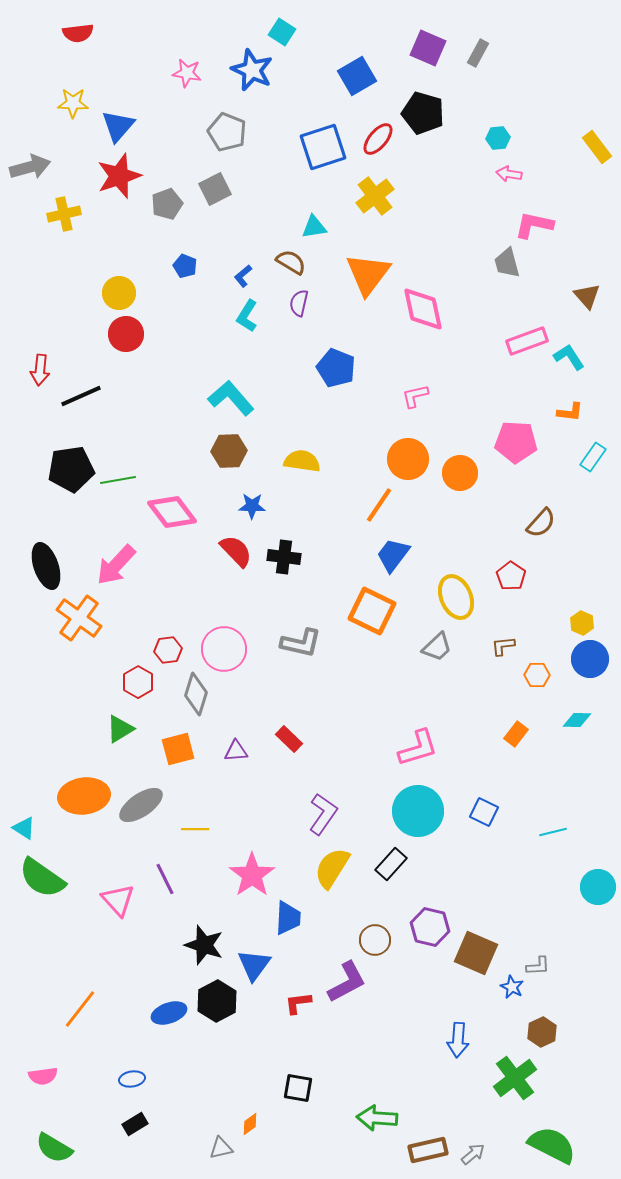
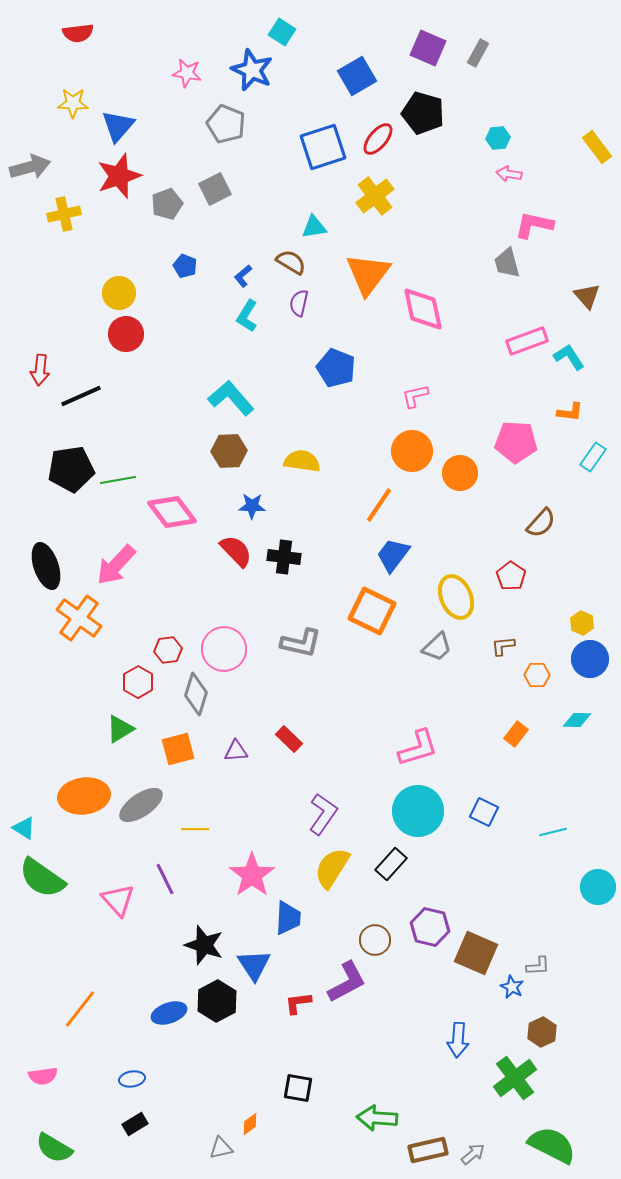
gray pentagon at (227, 132): moved 1 px left, 8 px up
orange circle at (408, 459): moved 4 px right, 8 px up
blue triangle at (254, 965): rotated 9 degrees counterclockwise
